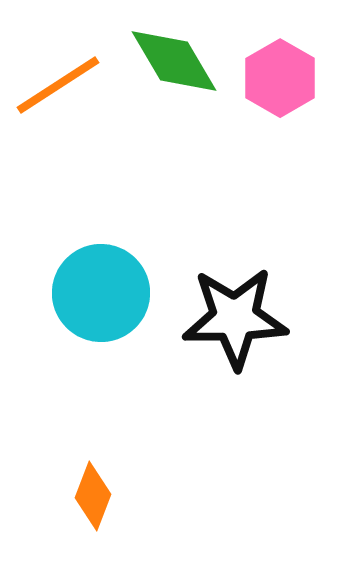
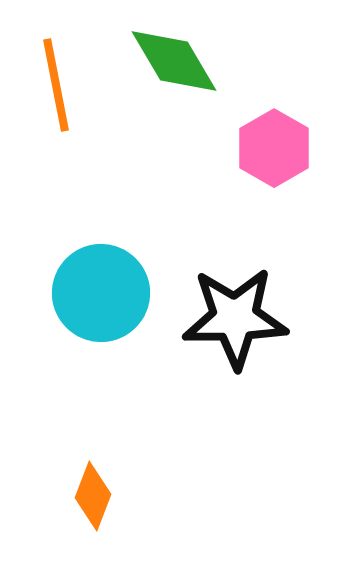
pink hexagon: moved 6 px left, 70 px down
orange line: moved 2 px left; rotated 68 degrees counterclockwise
